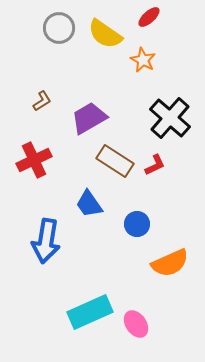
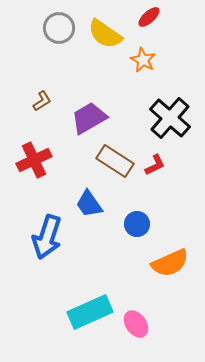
blue arrow: moved 1 px right, 4 px up; rotated 9 degrees clockwise
